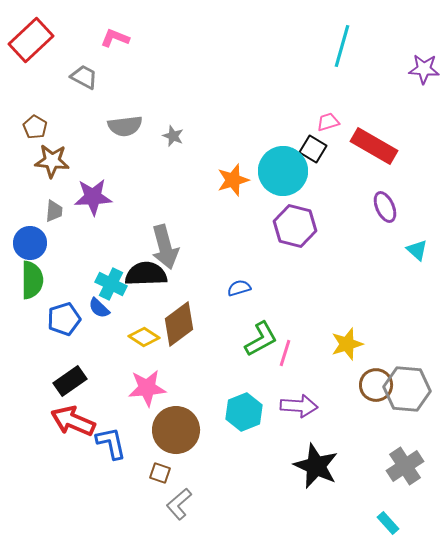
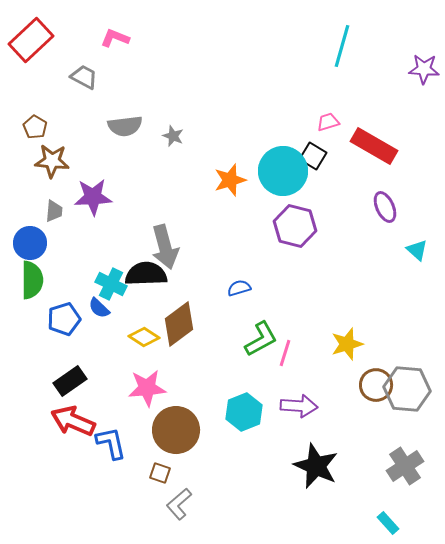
black square at (313, 149): moved 7 px down
orange star at (233, 180): moved 3 px left
